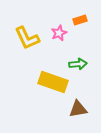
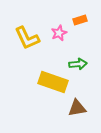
brown triangle: moved 1 px left, 1 px up
